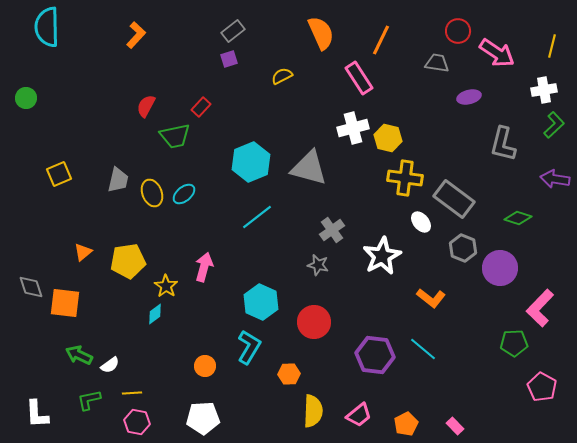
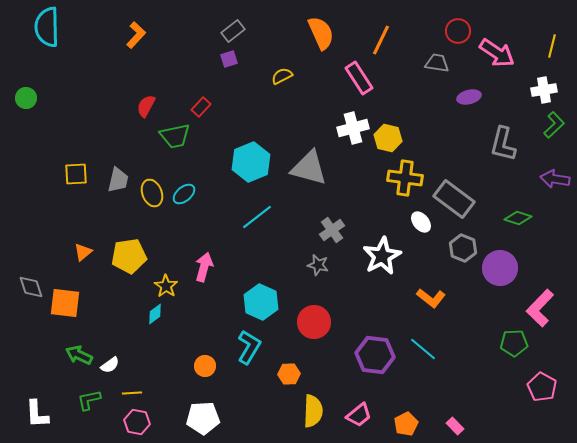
yellow square at (59, 174): moved 17 px right; rotated 20 degrees clockwise
yellow pentagon at (128, 261): moved 1 px right, 5 px up
